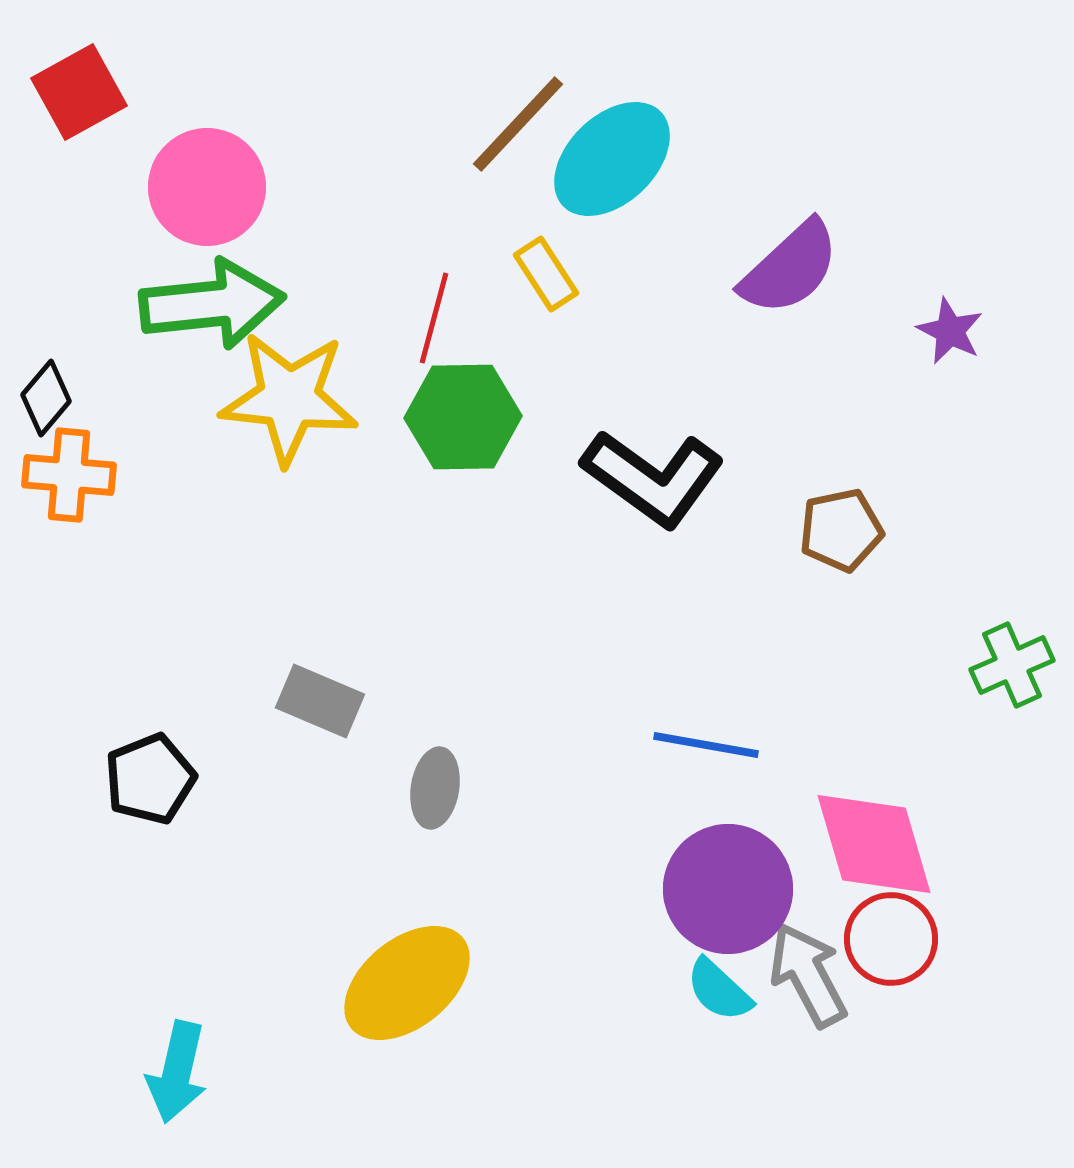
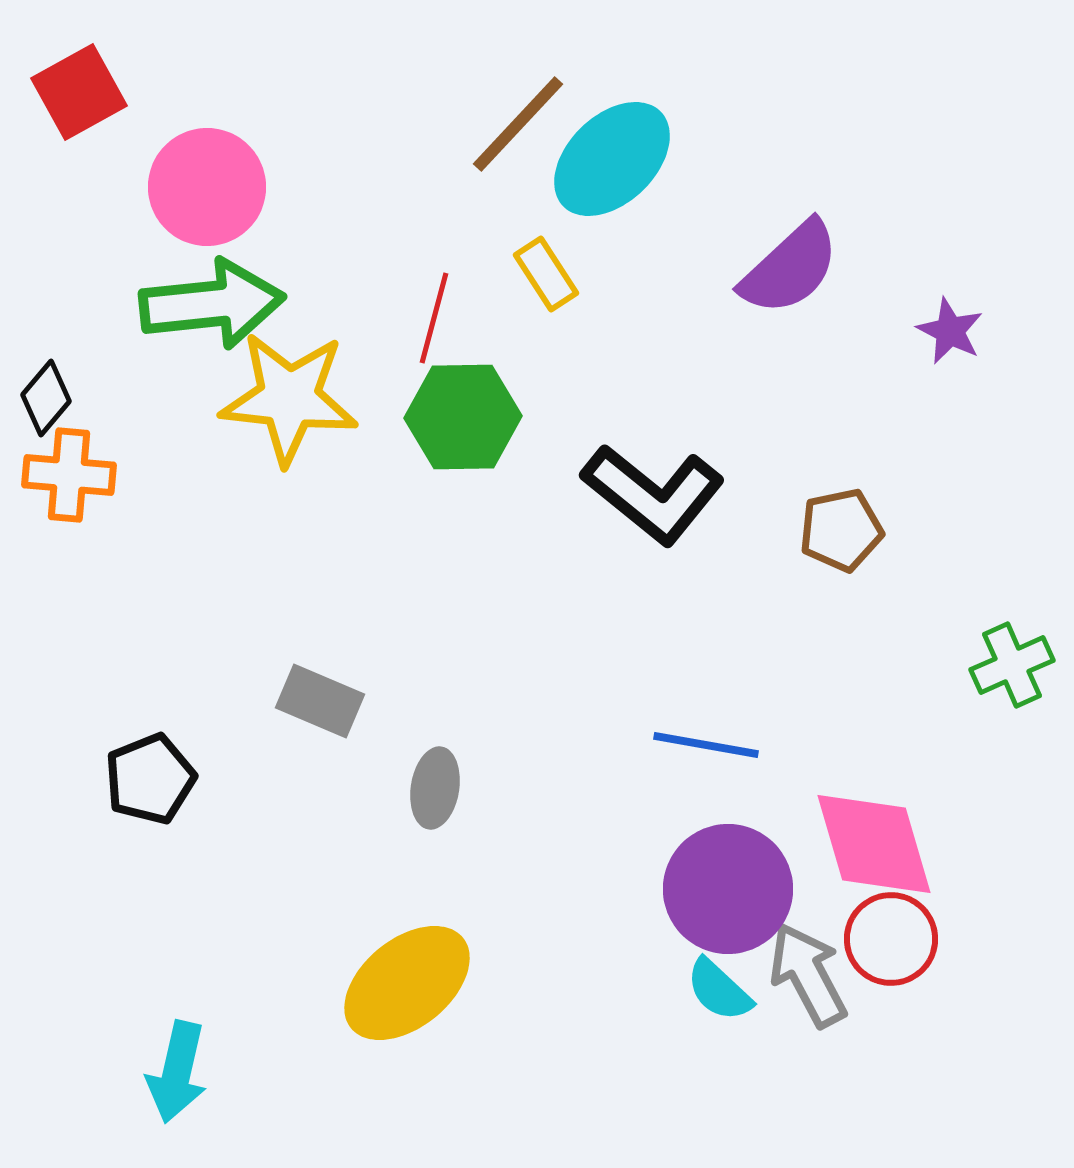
black L-shape: moved 16 px down; rotated 3 degrees clockwise
